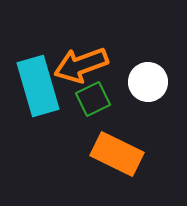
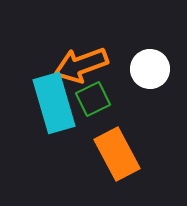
white circle: moved 2 px right, 13 px up
cyan rectangle: moved 16 px right, 17 px down
orange rectangle: rotated 36 degrees clockwise
